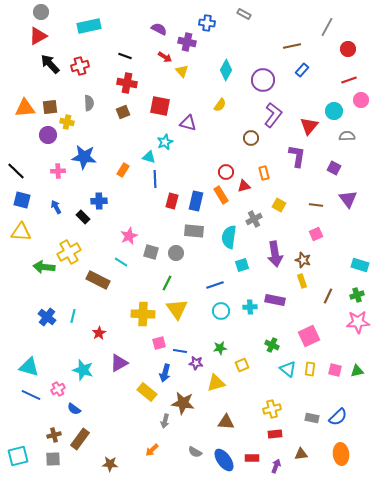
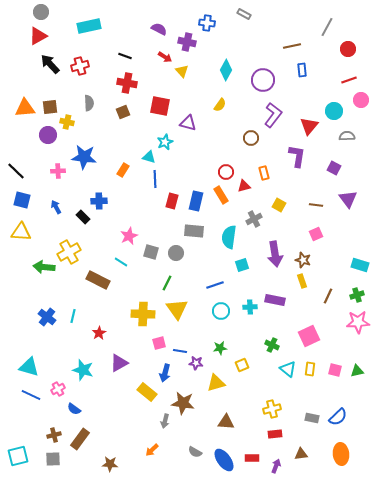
blue rectangle at (302, 70): rotated 48 degrees counterclockwise
